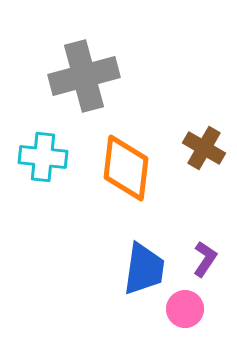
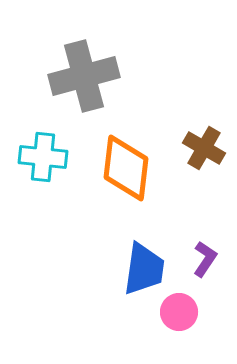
pink circle: moved 6 px left, 3 px down
